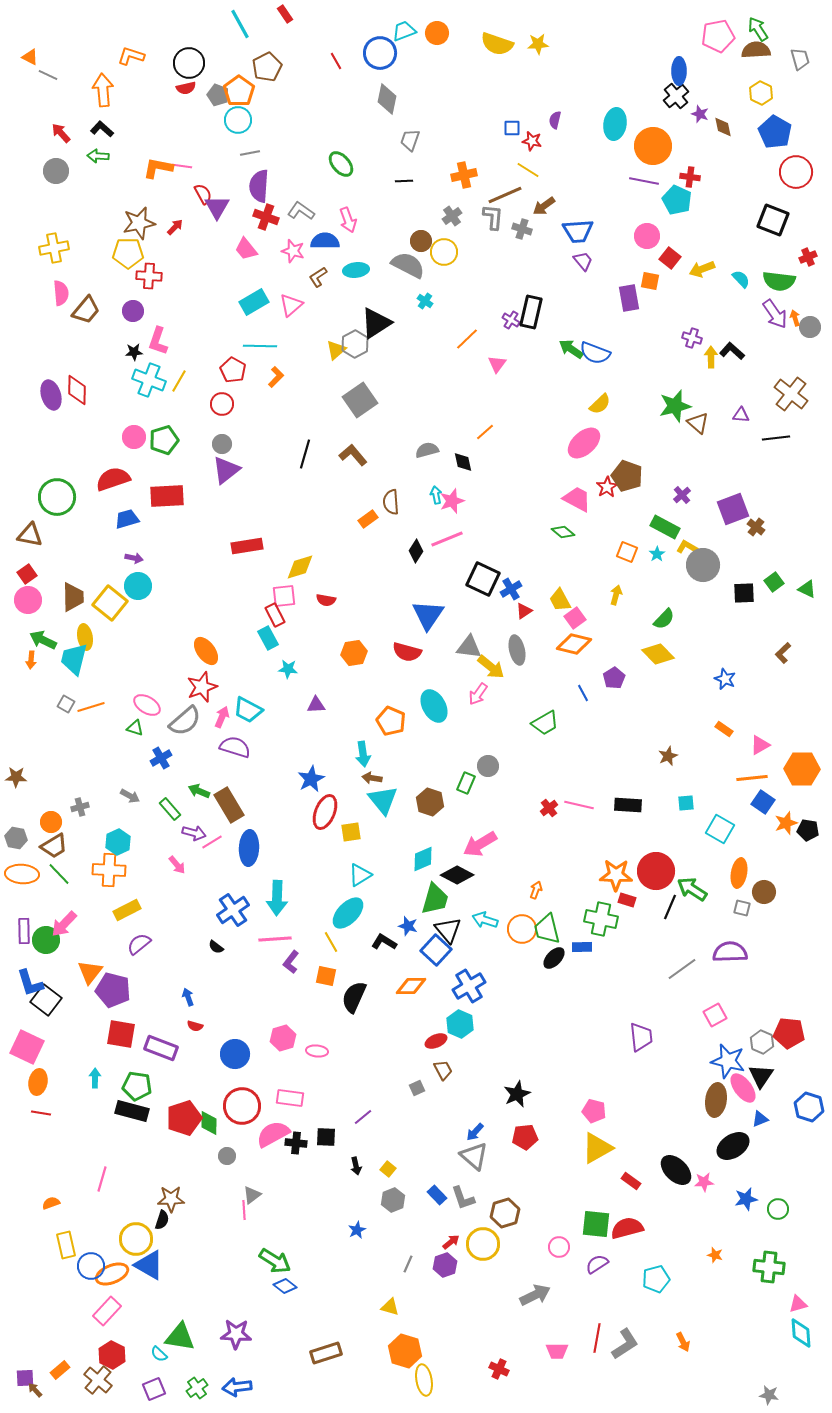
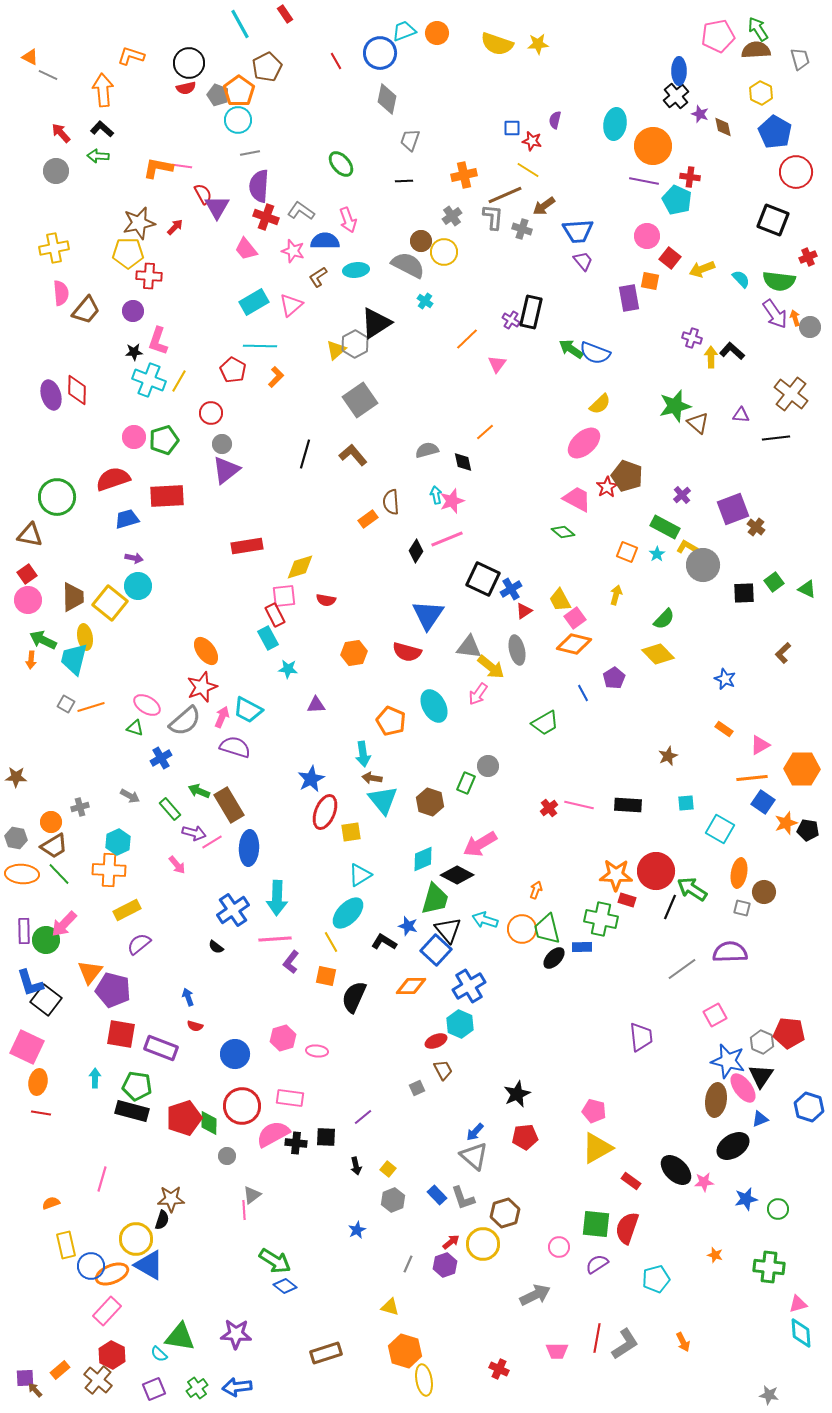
red circle at (222, 404): moved 11 px left, 9 px down
red semicircle at (627, 1228): rotated 56 degrees counterclockwise
